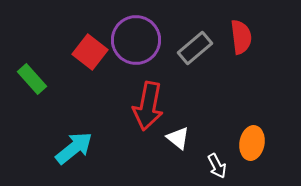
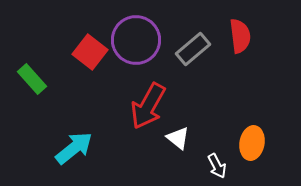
red semicircle: moved 1 px left, 1 px up
gray rectangle: moved 2 px left, 1 px down
red arrow: rotated 18 degrees clockwise
